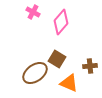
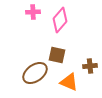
pink cross: rotated 32 degrees counterclockwise
pink diamond: moved 1 px left, 2 px up
brown square: moved 4 px up; rotated 18 degrees counterclockwise
orange triangle: moved 1 px up
